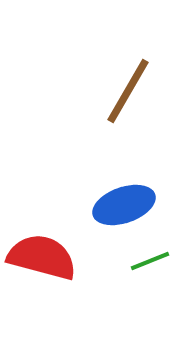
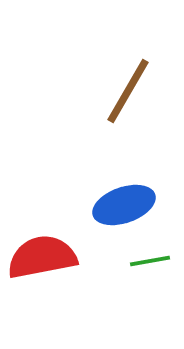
red semicircle: rotated 26 degrees counterclockwise
green line: rotated 12 degrees clockwise
